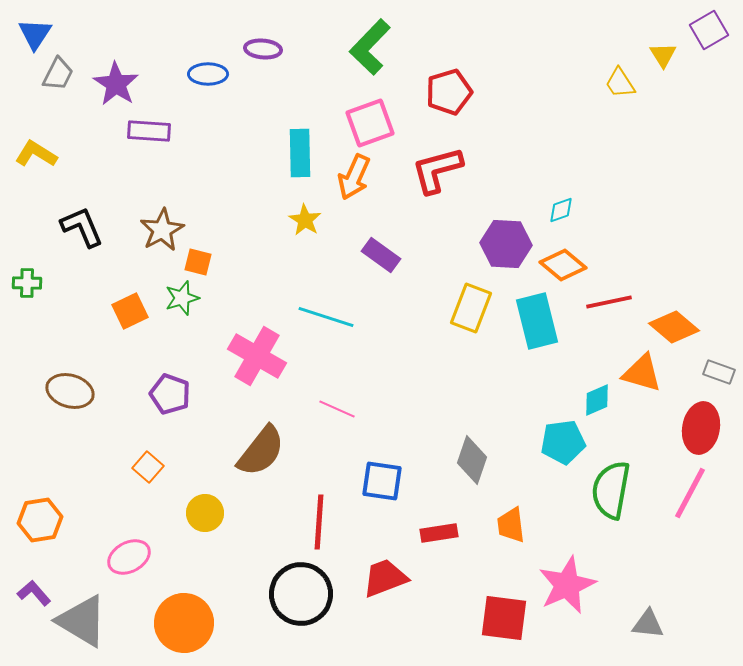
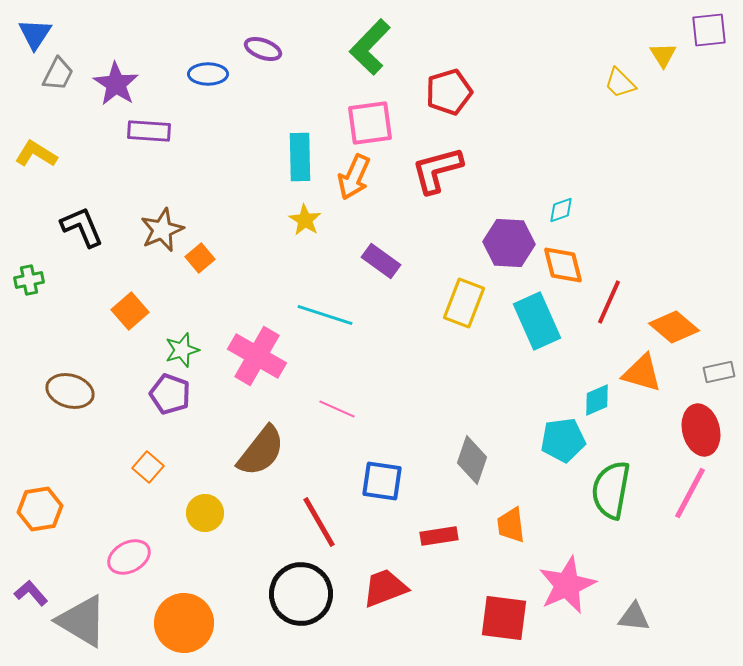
purple square at (709, 30): rotated 24 degrees clockwise
purple ellipse at (263, 49): rotated 15 degrees clockwise
yellow trapezoid at (620, 83): rotated 12 degrees counterclockwise
pink square at (370, 123): rotated 12 degrees clockwise
cyan rectangle at (300, 153): moved 4 px down
brown star at (162, 230): rotated 6 degrees clockwise
purple hexagon at (506, 244): moved 3 px right, 1 px up
purple rectangle at (381, 255): moved 6 px down
orange square at (198, 262): moved 2 px right, 4 px up; rotated 36 degrees clockwise
orange diamond at (563, 265): rotated 36 degrees clockwise
green cross at (27, 283): moved 2 px right, 3 px up; rotated 12 degrees counterclockwise
green star at (182, 298): moved 52 px down
red line at (609, 302): rotated 54 degrees counterclockwise
yellow rectangle at (471, 308): moved 7 px left, 5 px up
orange square at (130, 311): rotated 15 degrees counterclockwise
cyan line at (326, 317): moved 1 px left, 2 px up
cyan rectangle at (537, 321): rotated 10 degrees counterclockwise
gray rectangle at (719, 372): rotated 32 degrees counterclockwise
red ellipse at (701, 428): moved 2 px down; rotated 24 degrees counterclockwise
cyan pentagon at (563, 442): moved 2 px up
orange hexagon at (40, 520): moved 11 px up
red line at (319, 522): rotated 34 degrees counterclockwise
red rectangle at (439, 533): moved 3 px down
red trapezoid at (385, 578): moved 10 px down
purple L-shape at (34, 593): moved 3 px left
gray triangle at (648, 624): moved 14 px left, 7 px up
